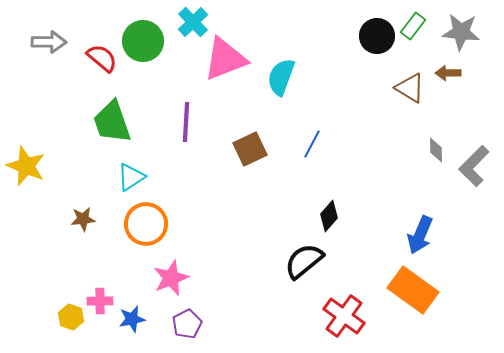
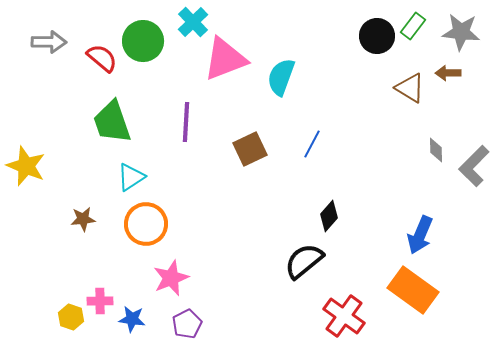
blue star: rotated 20 degrees clockwise
